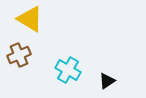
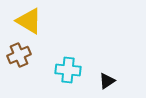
yellow triangle: moved 1 px left, 2 px down
cyan cross: rotated 25 degrees counterclockwise
